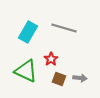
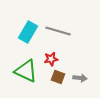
gray line: moved 6 px left, 3 px down
red star: rotated 24 degrees clockwise
brown square: moved 1 px left, 2 px up
